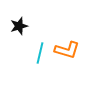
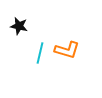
black star: rotated 30 degrees clockwise
